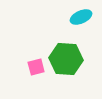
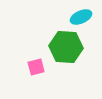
green hexagon: moved 12 px up
